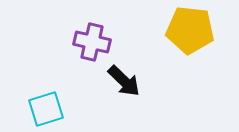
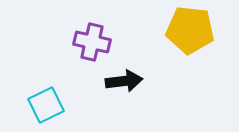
black arrow: rotated 51 degrees counterclockwise
cyan square: moved 4 px up; rotated 9 degrees counterclockwise
